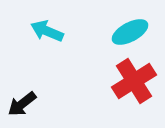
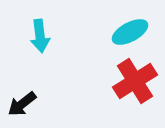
cyan arrow: moved 7 px left, 5 px down; rotated 120 degrees counterclockwise
red cross: moved 1 px right
